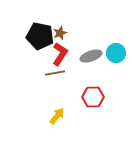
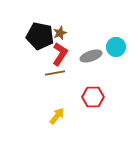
cyan circle: moved 6 px up
